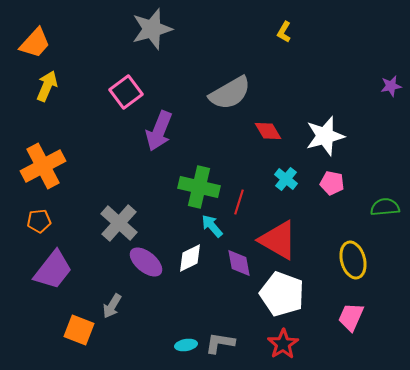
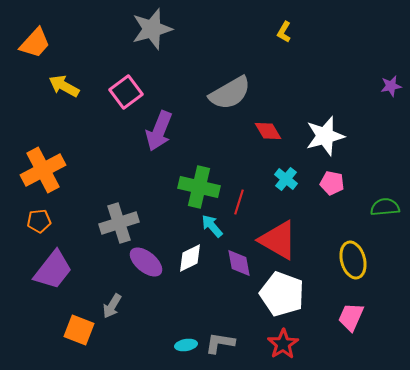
yellow arrow: moved 17 px right; rotated 84 degrees counterclockwise
orange cross: moved 4 px down
gray cross: rotated 30 degrees clockwise
